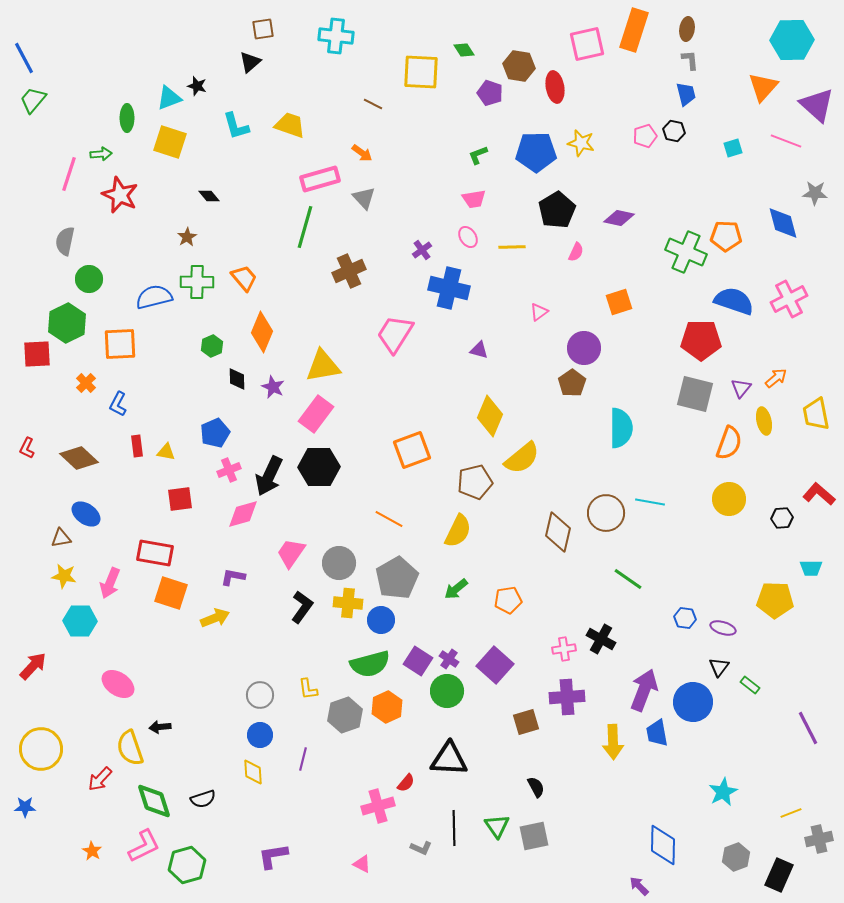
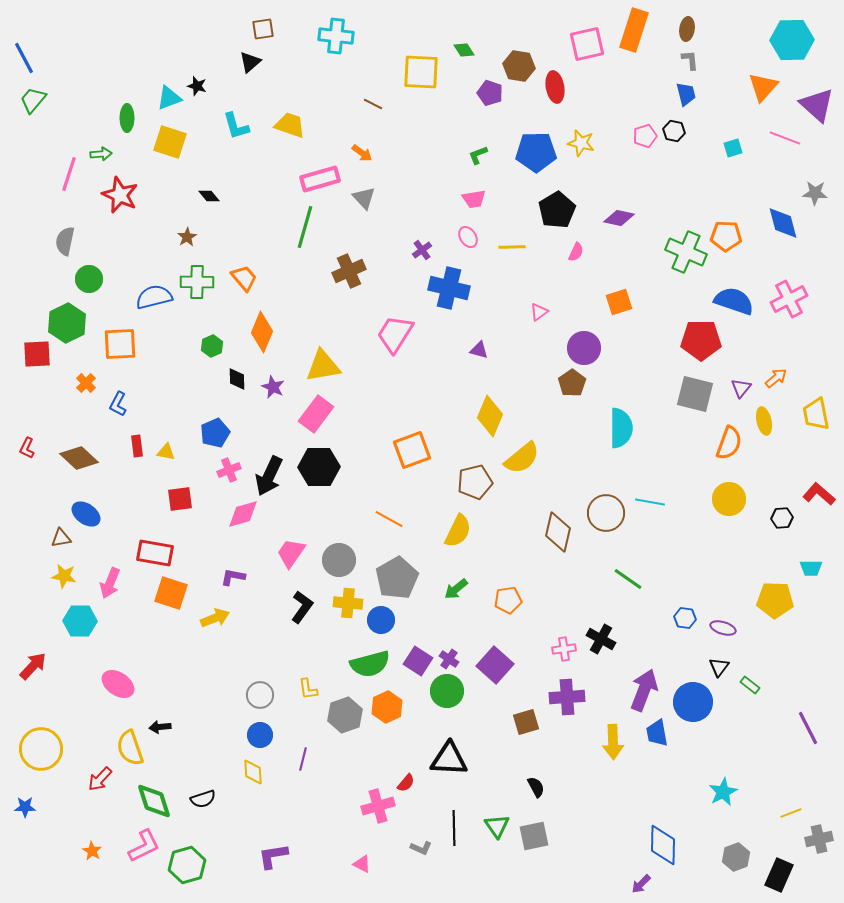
pink line at (786, 141): moved 1 px left, 3 px up
gray circle at (339, 563): moved 3 px up
purple arrow at (639, 886): moved 2 px right, 2 px up; rotated 90 degrees counterclockwise
